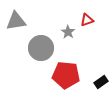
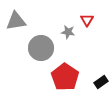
red triangle: rotated 40 degrees counterclockwise
gray star: rotated 24 degrees counterclockwise
red pentagon: moved 1 px left, 2 px down; rotated 28 degrees clockwise
